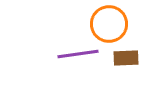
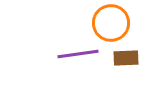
orange circle: moved 2 px right, 1 px up
